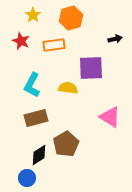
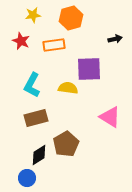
yellow star: rotated 28 degrees clockwise
purple square: moved 2 px left, 1 px down
